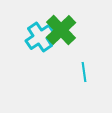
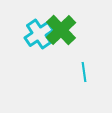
cyan cross: moved 1 px left, 3 px up
